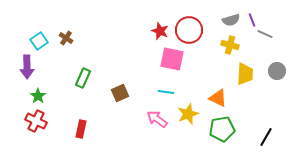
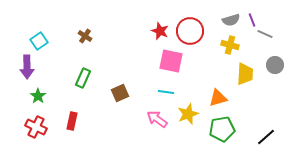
red circle: moved 1 px right, 1 px down
brown cross: moved 19 px right, 2 px up
pink square: moved 1 px left, 2 px down
gray circle: moved 2 px left, 6 px up
orange triangle: rotated 42 degrees counterclockwise
red cross: moved 6 px down
red rectangle: moved 9 px left, 8 px up
black line: rotated 18 degrees clockwise
